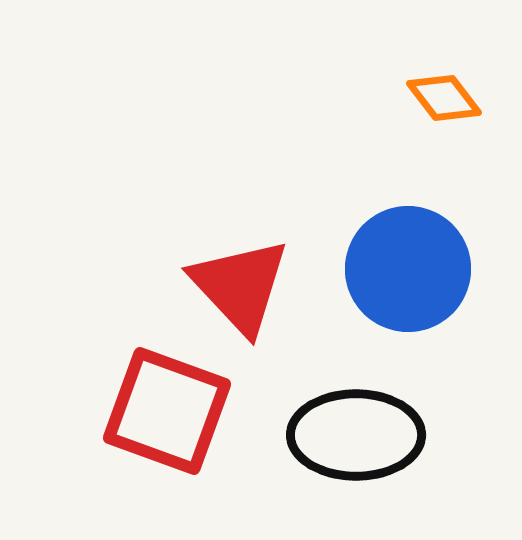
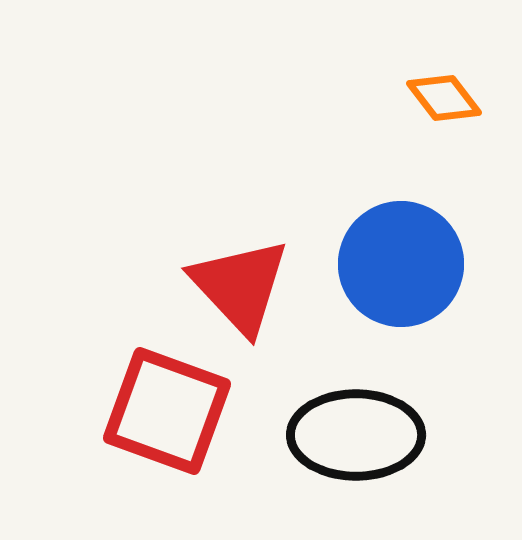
blue circle: moved 7 px left, 5 px up
